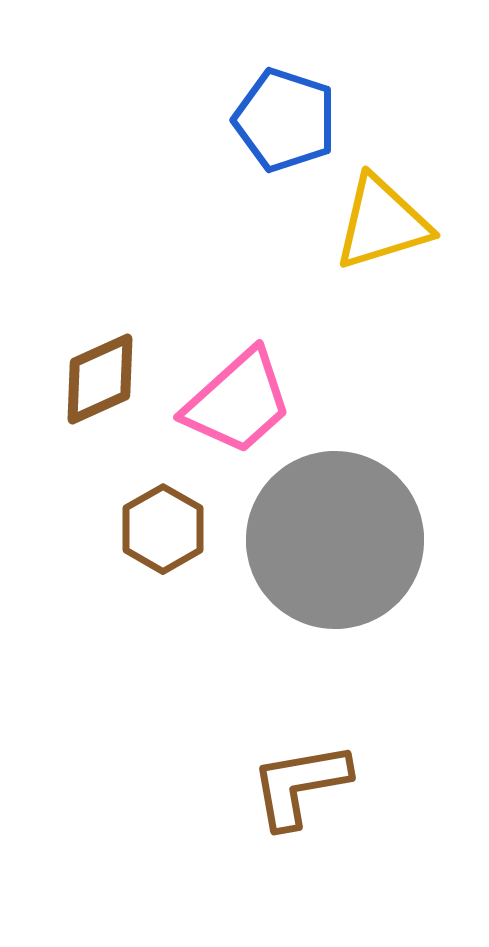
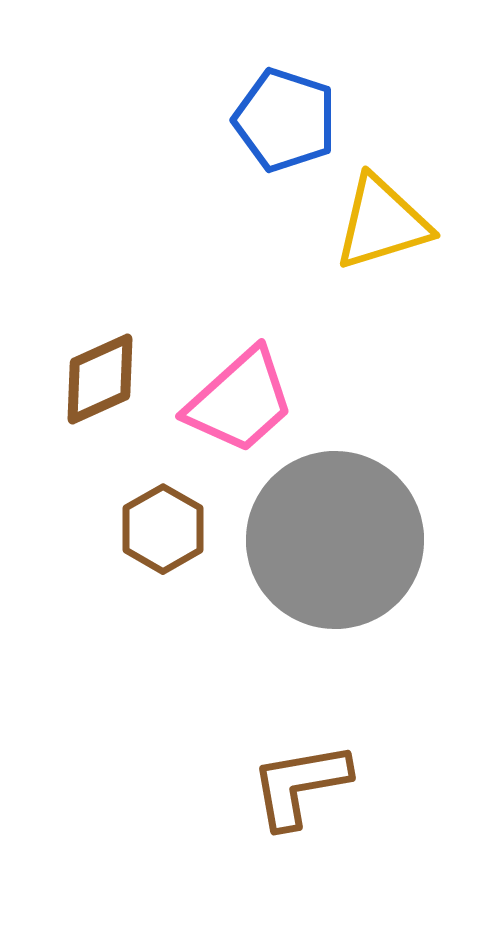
pink trapezoid: moved 2 px right, 1 px up
